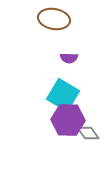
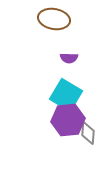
cyan square: moved 3 px right
purple hexagon: rotated 8 degrees counterclockwise
gray diamond: rotated 40 degrees clockwise
